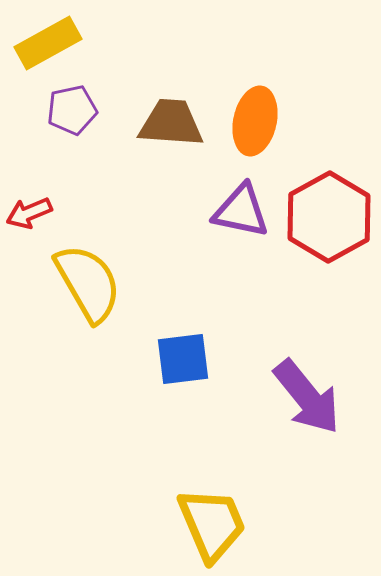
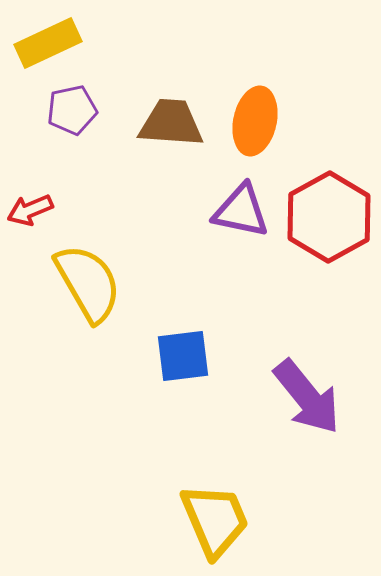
yellow rectangle: rotated 4 degrees clockwise
red arrow: moved 1 px right, 3 px up
blue square: moved 3 px up
yellow trapezoid: moved 3 px right, 4 px up
